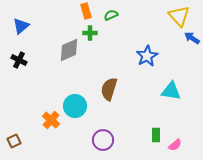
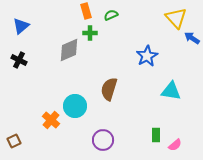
yellow triangle: moved 3 px left, 2 px down
